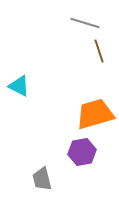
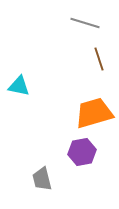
brown line: moved 8 px down
cyan triangle: rotated 15 degrees counterclockwise
orange trapezoid: moved 1 px left, 1 px up
